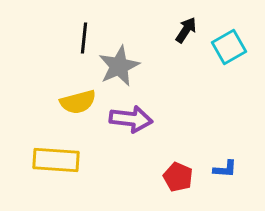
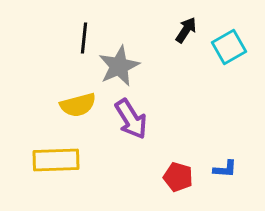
yellow semicircle: moved 3 px down
purple arrow: rotated 51 degrees clockwise
yellow rectangle: rotated 6 degrees counterclockwise
red pentagon: rotated 8 degrees counterclockwise
